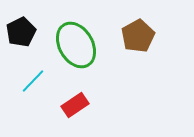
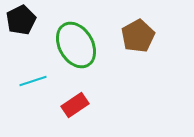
black pentagon: moved 12 px up
cyan line: rotated 28 degrees clockwise
